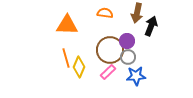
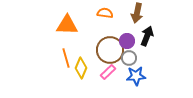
black arrow: moved 4 px left, 10 px down
gray circle: moved 1 px right, 1 px down
yellow diamond: moved 2 px right, 1 px down
